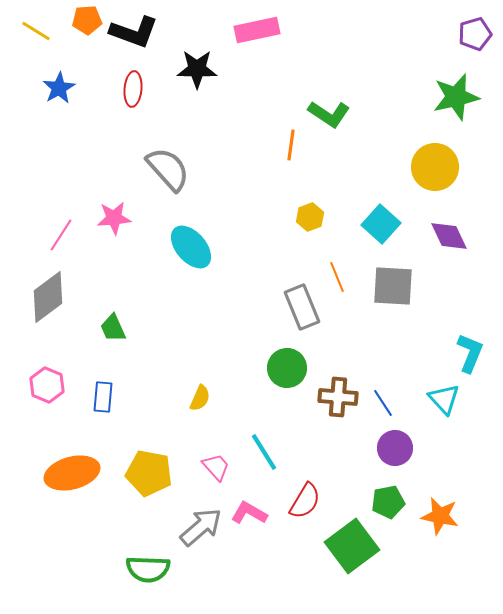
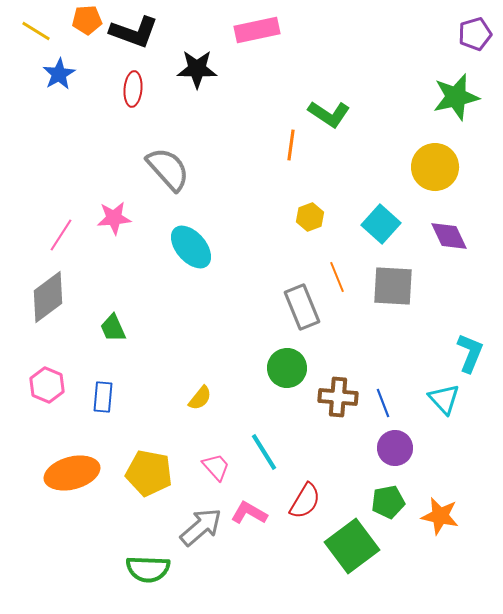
blue star at (59, 88): moved 14 px up
yellow semicircle at (200, 398): rotated 16 degrees clockwise
blue line at (383, 403): rotated 12 degrees clockwise
